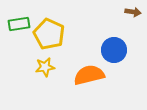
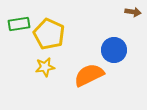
orange semicircle: rotated 12 degrees counterclockwise
